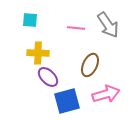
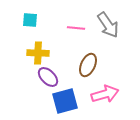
brown ellipse: moved 2 px left
pink arrow: moved 1 px left
blue square: moved 2 px left
